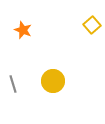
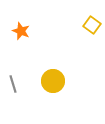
yellow square: rotated 12 degrees counterclockwise
orange star: moved 2 px left, 1 px down
